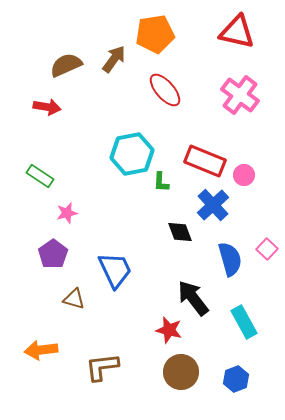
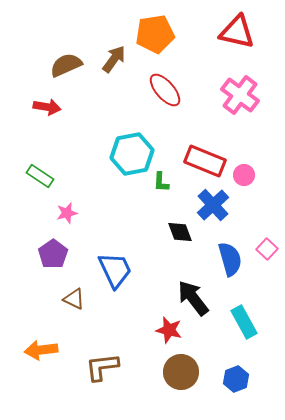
brown triangle: rotated 10 degrees clockwise
